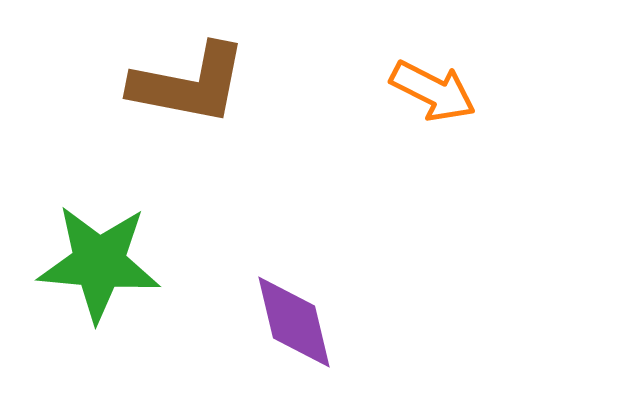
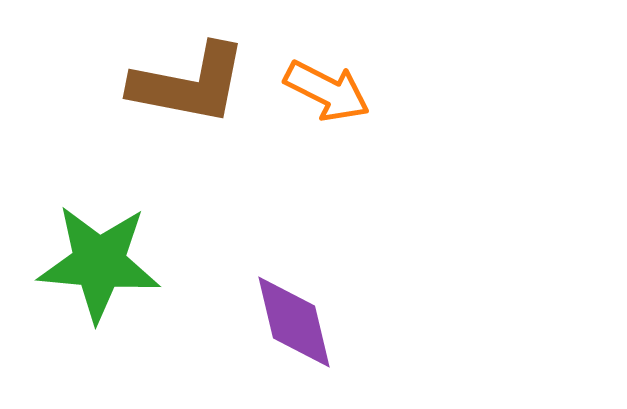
orange arrow: moved 106 px left
